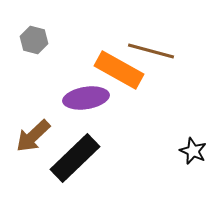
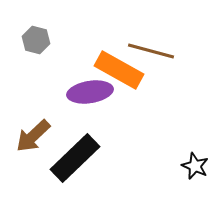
gray hexagon: moved 2 px right
purple ellipse: moved 4 px right, 6 px up
black star: moved 2 px right, 15 px down
